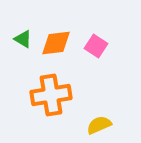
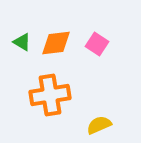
green triangle: moved 1 px left, 3 px down
pink square: moved 1 px right, 2 px up
orange cross: moved 1 px left
